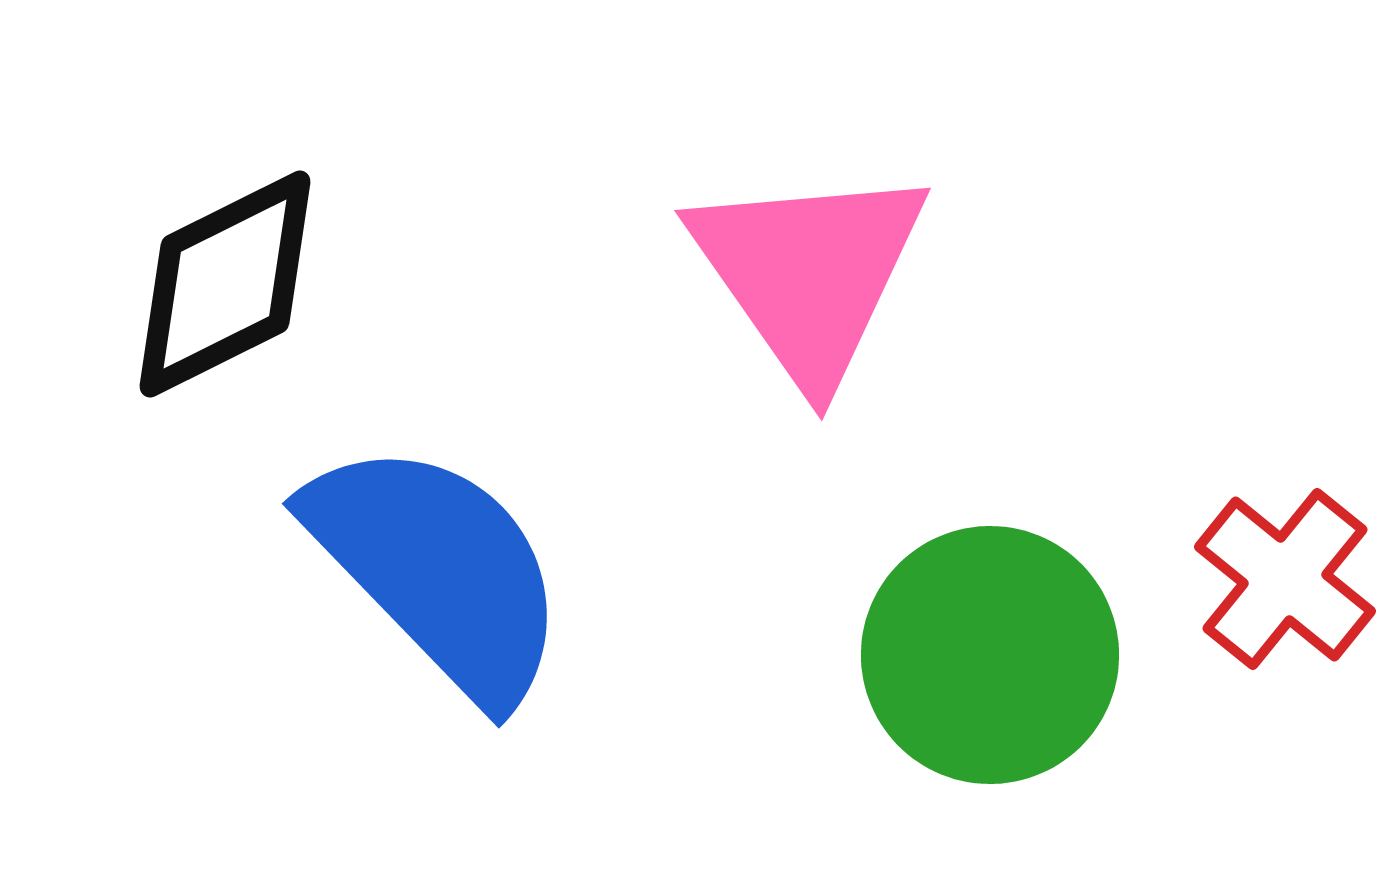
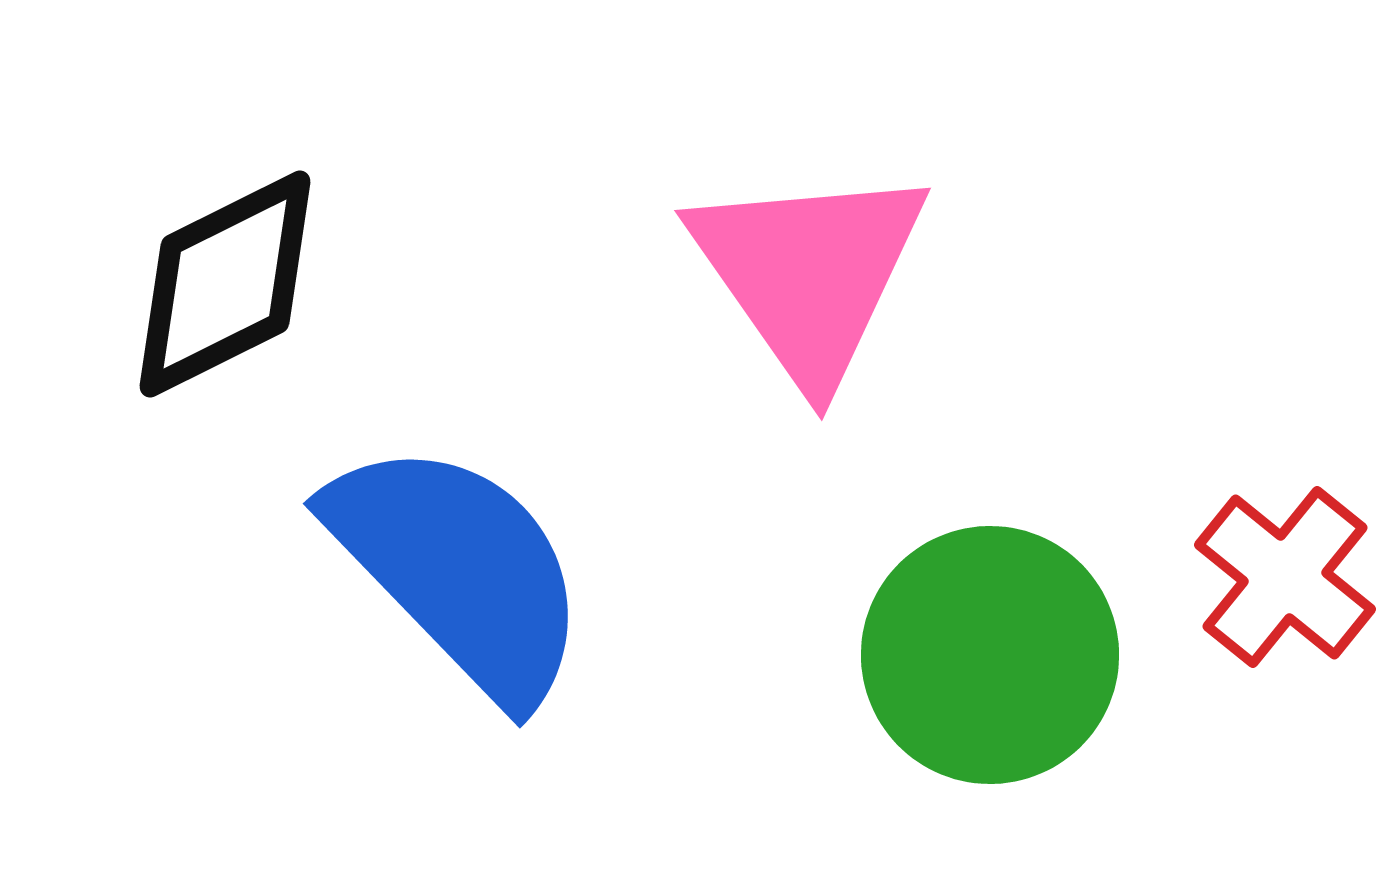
blue semicircle: moved 21 px right
red cross: moved 2 px up
